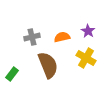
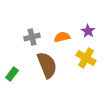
brown semicircle: moved 1 px left
